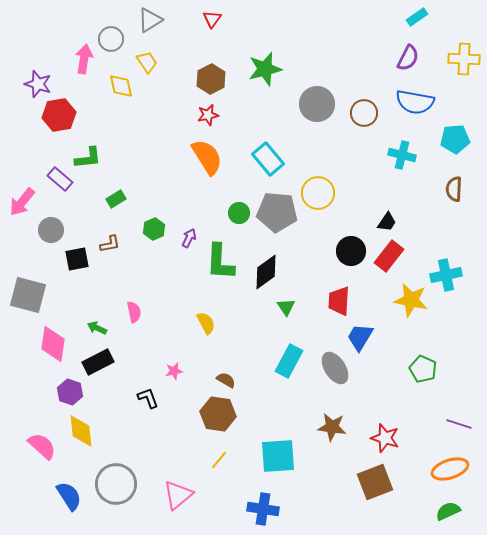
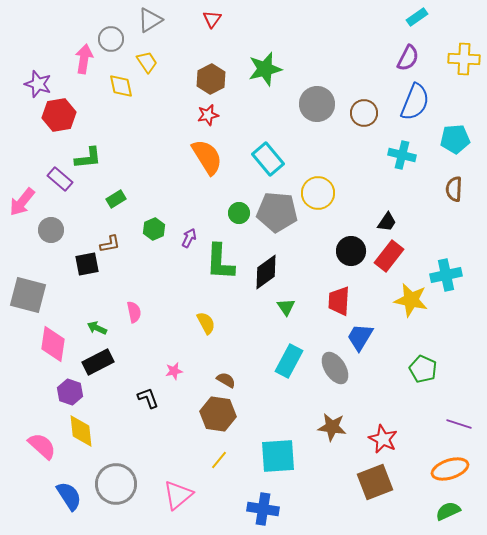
blue semicircle at (415, 102): rotated 78 degrees counterclockwise
black square at (77, 259): moved 10 px right, 5 px down
red star at (385, 438): moved 2 px left, 1 px down; rotated 8 degrees clockwise
